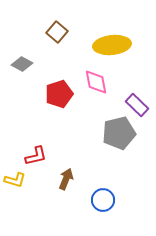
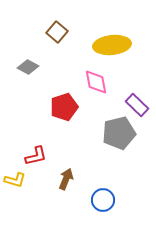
gray diamond: moved 6 px right, 3 px down
red pentagon: moved 5 px right, 13 px down
